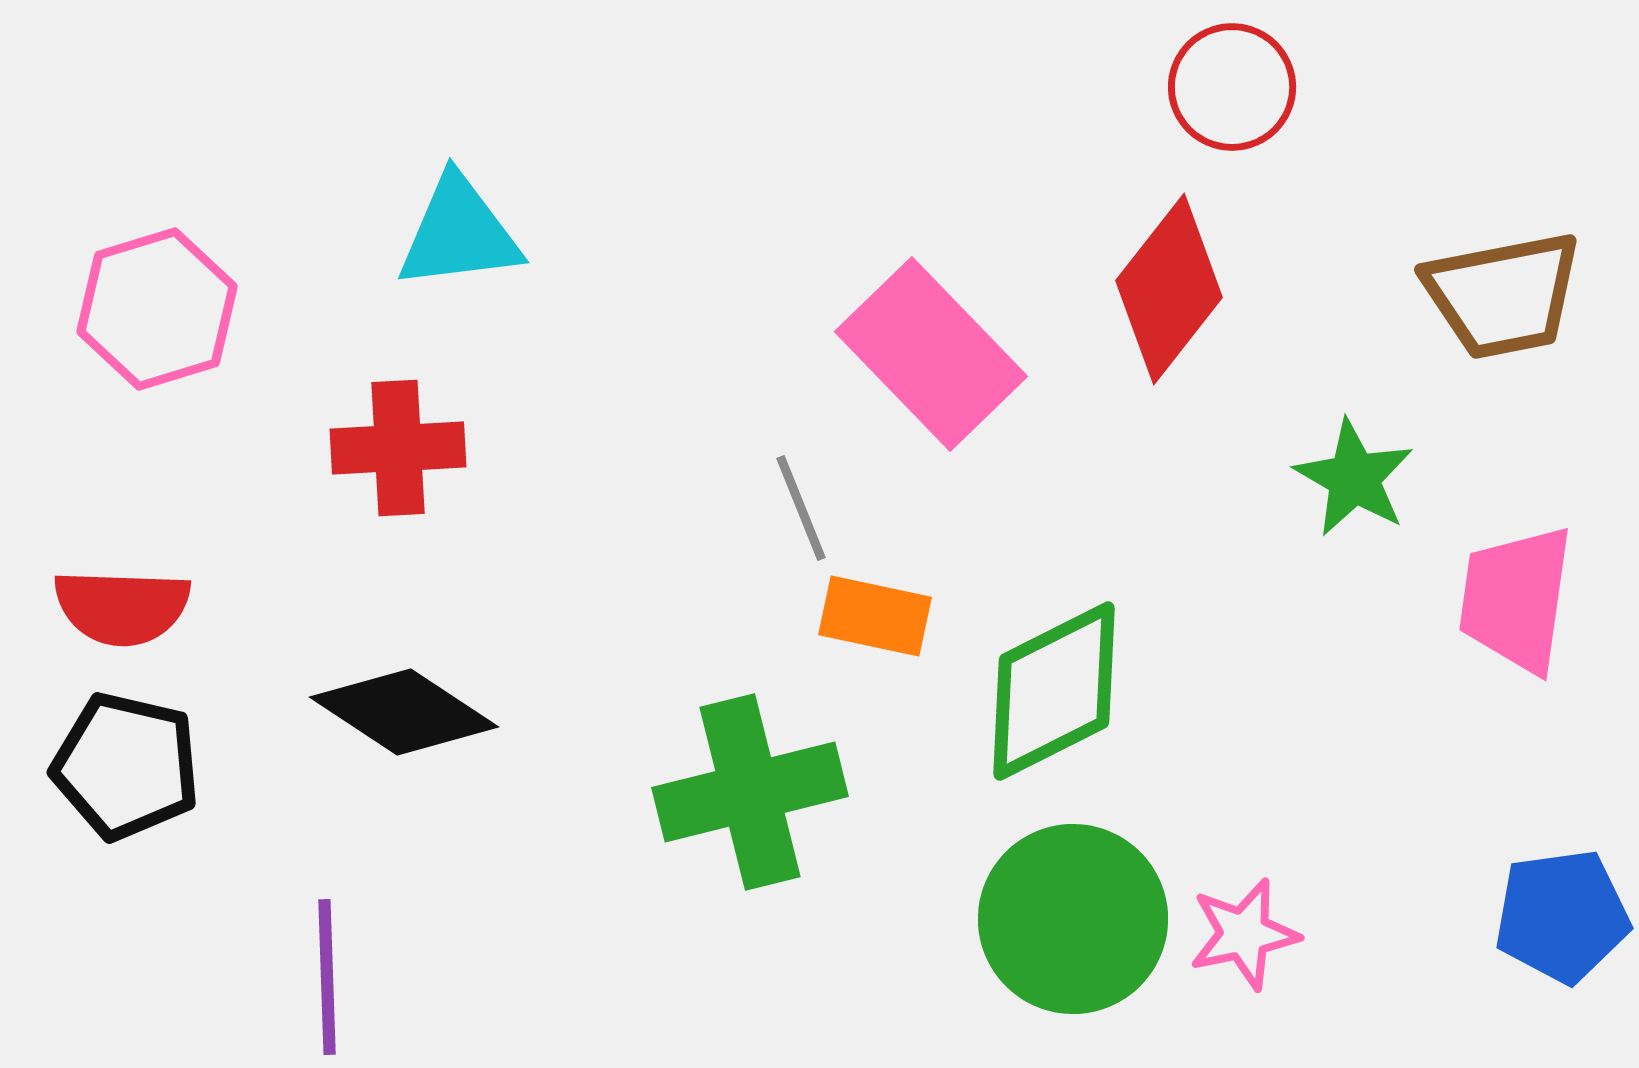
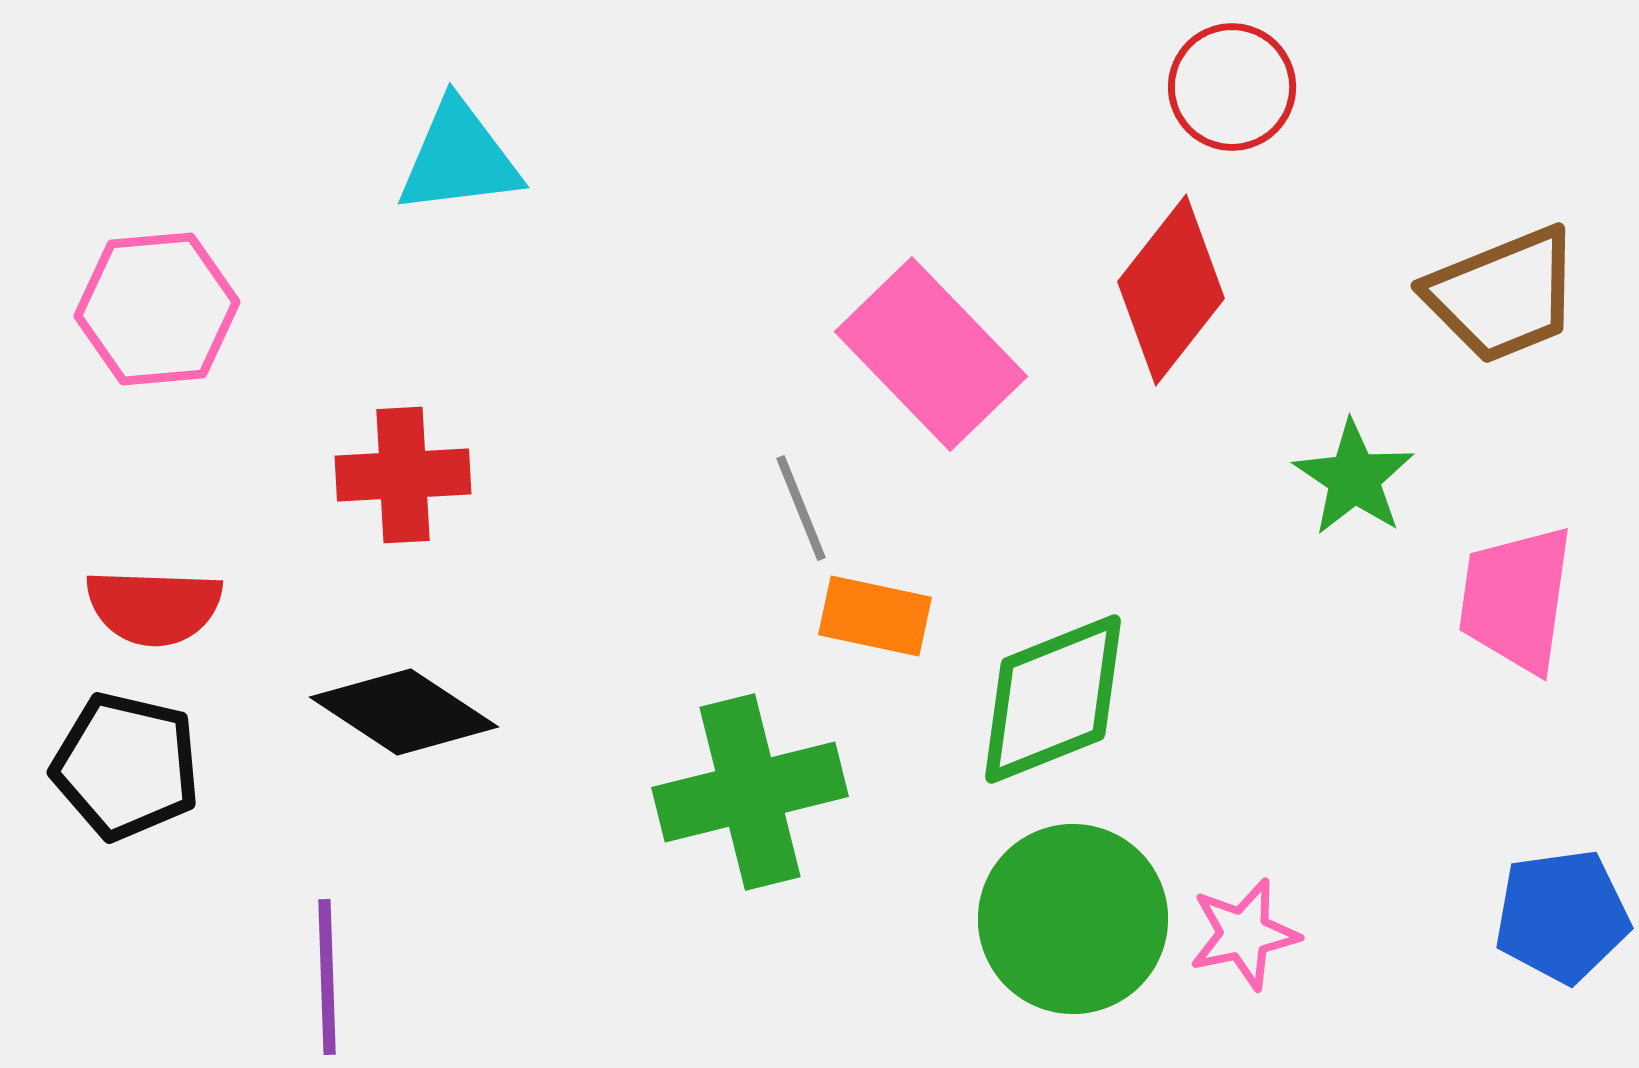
cyan triangle: moved 75 px up
red diamond: moved 2 px right, 1 px down
brown trapezoid: rotated 11 degrees counterclockwise
pink hexagon: rotated 12 degrees clockwise
red cross: moved 5 px right, 27 px down
green star: rotated 4 degrees clockwise
red semicircle: moved 32 px right
green diamond: moved 1 px left, 8 px down; rotated 5 degrees clockwise
